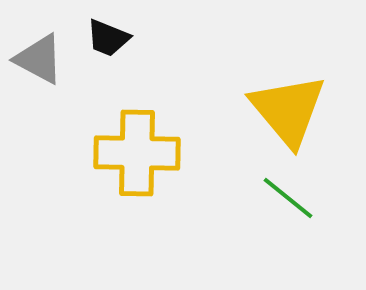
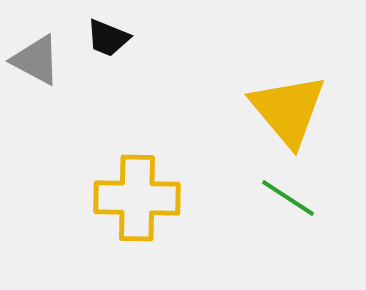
gray triangle: moved 3 px left, 1 px down
yellow cross: moved 45 px down
green line: rotated 6 degrees counterclockwise
